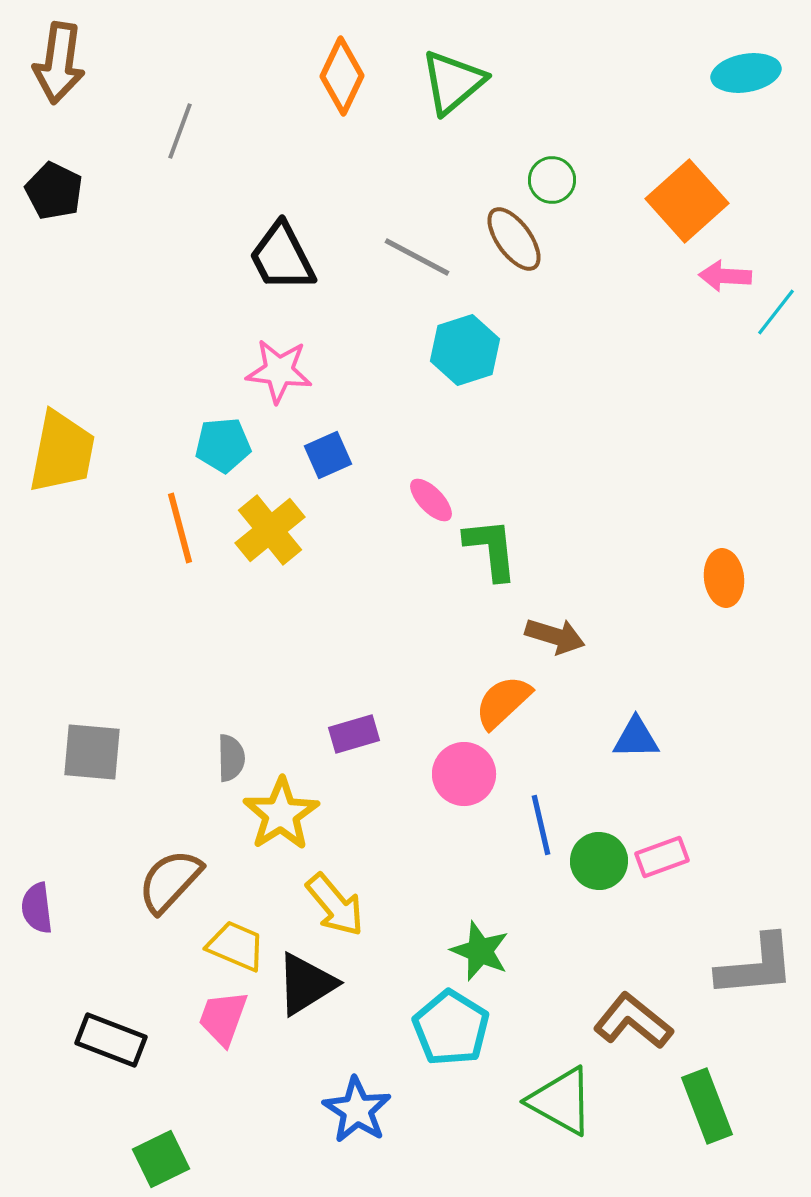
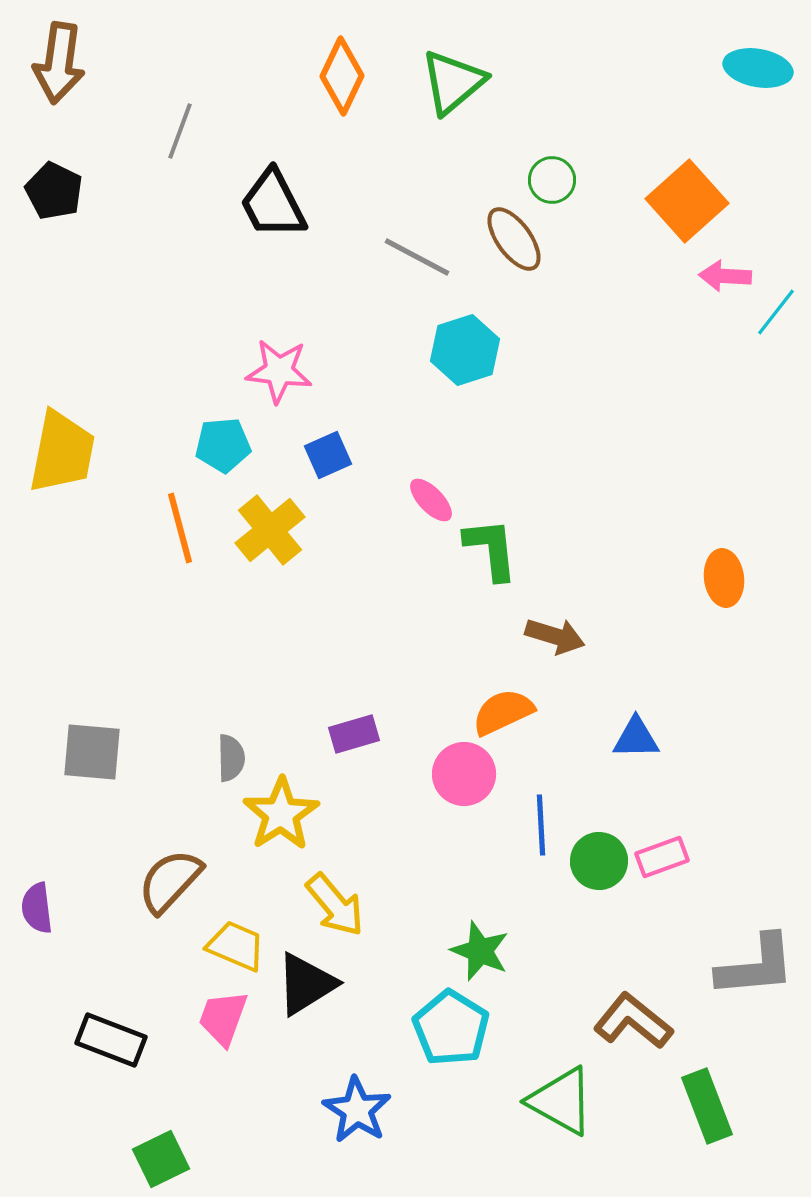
cyan ellipse at (746, 73): moved 12 px right, 5 px up; rotated 20 degrees clockwise
black trapezoid at (282, 257): moved 9 px left, 53 px up
orange semicircle at (503, 702): moved 10 px down; rotated 18 degrees clockwise
blue line at (541, 825): rotated 10 degrees clockwise
